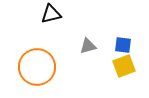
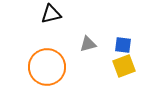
gray triangle: moved 2 px up
orange circle: moved 10 px right
